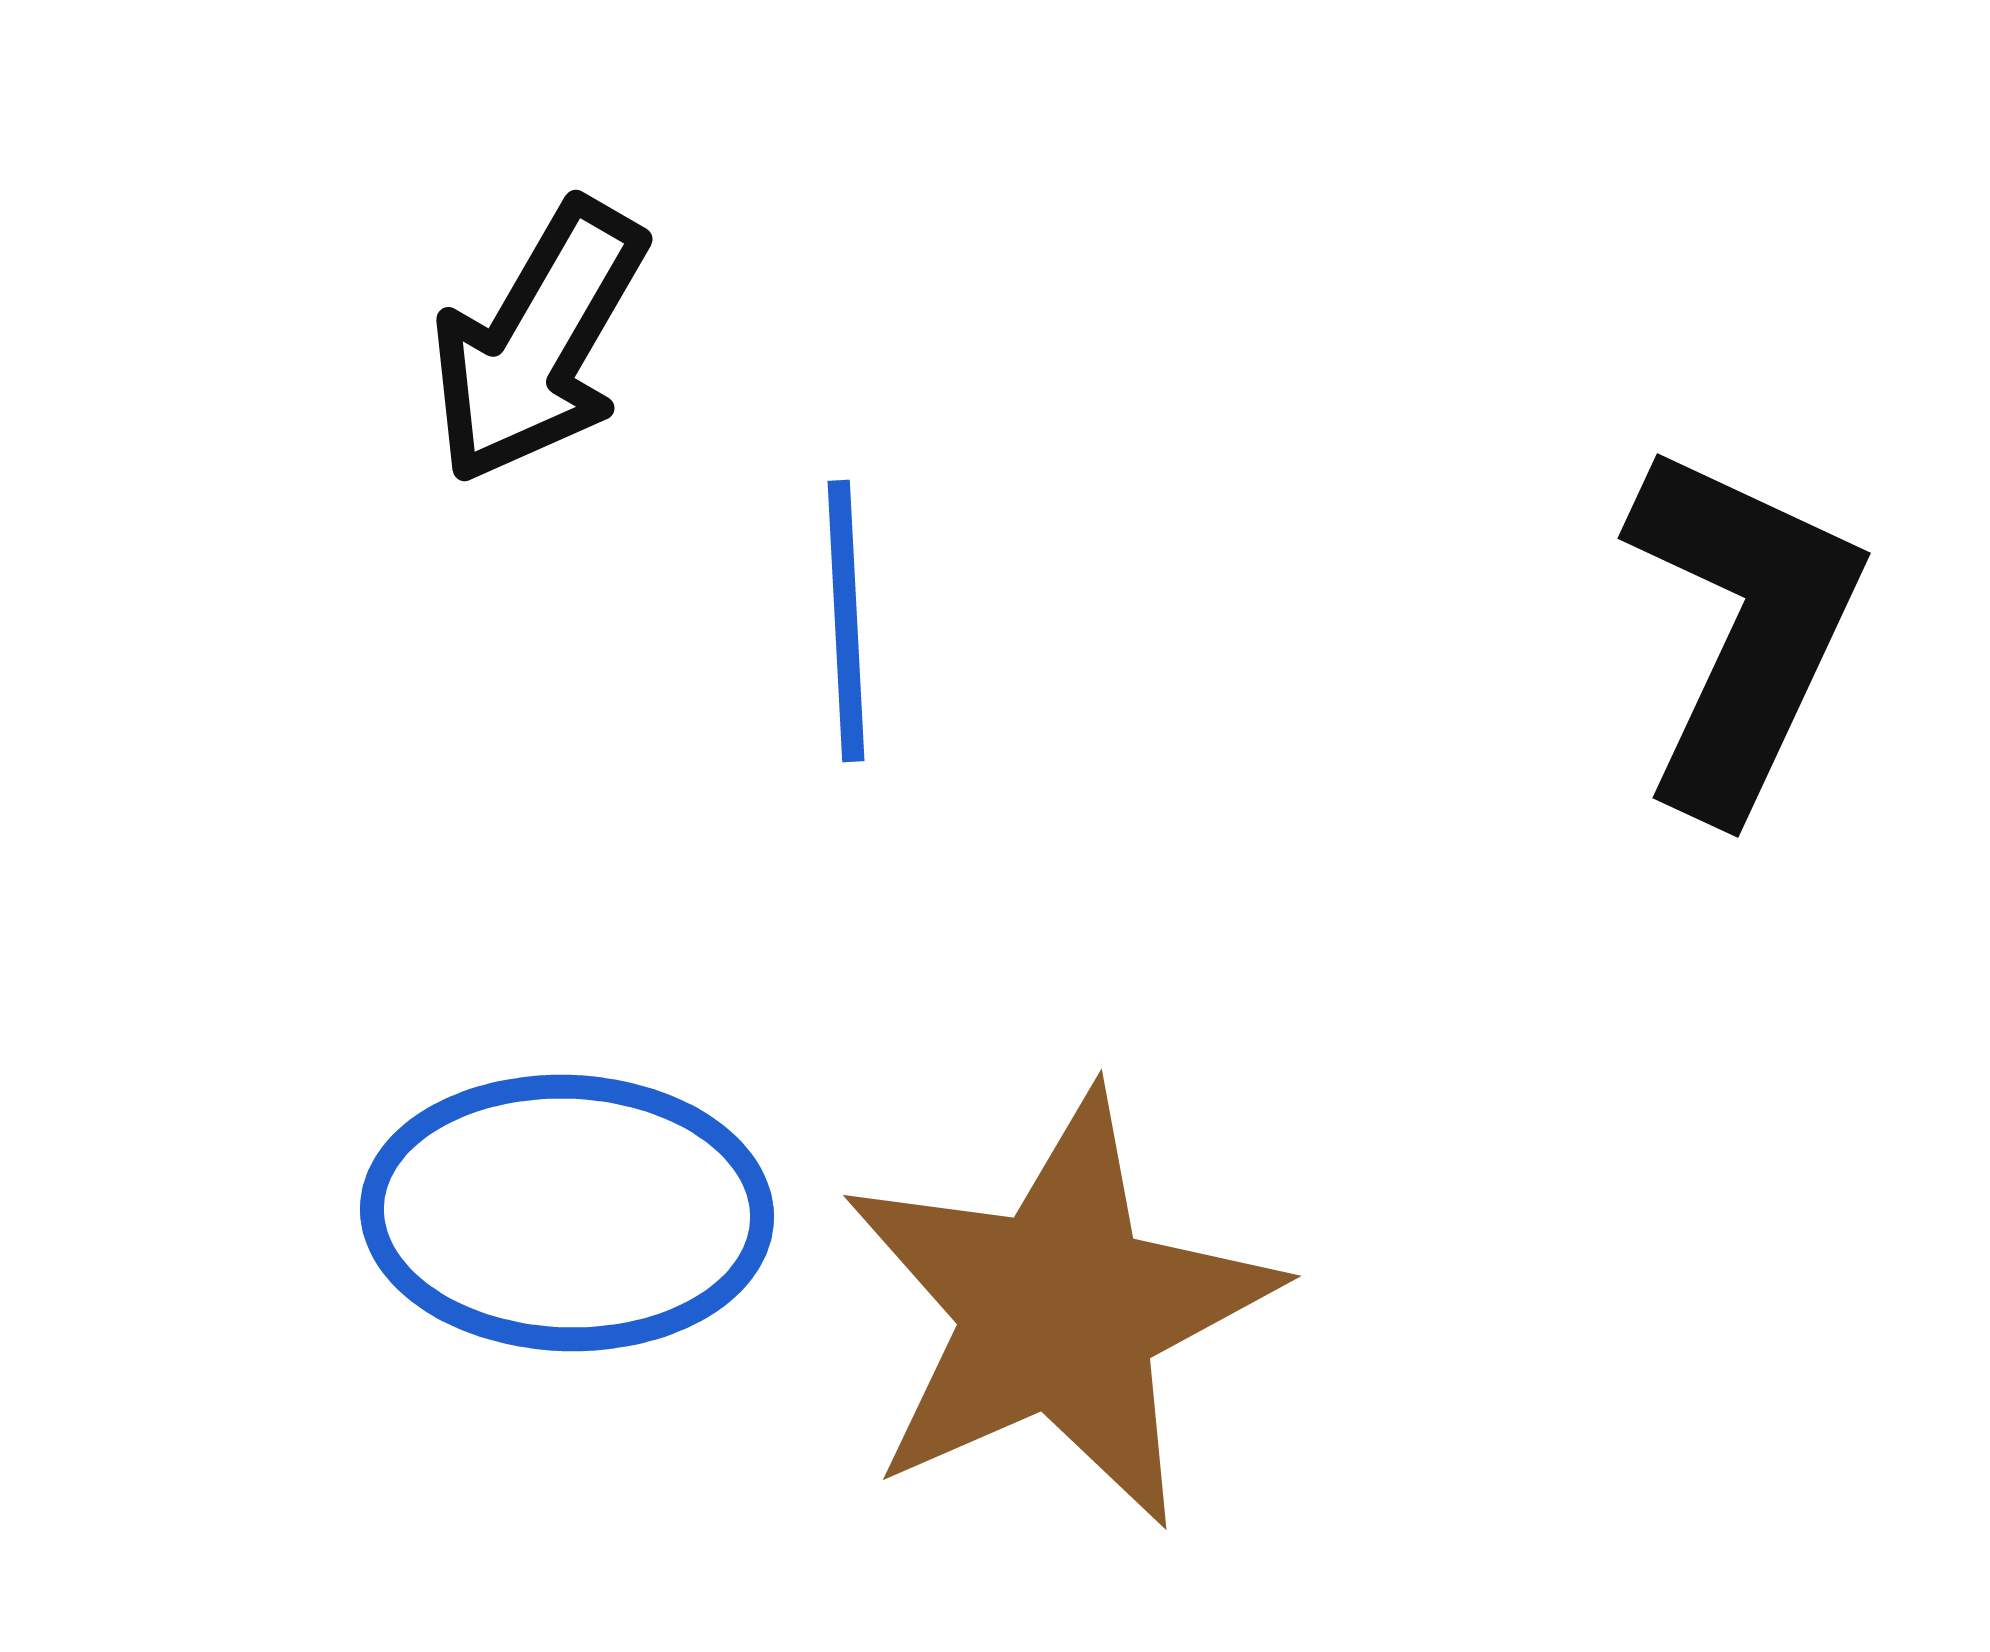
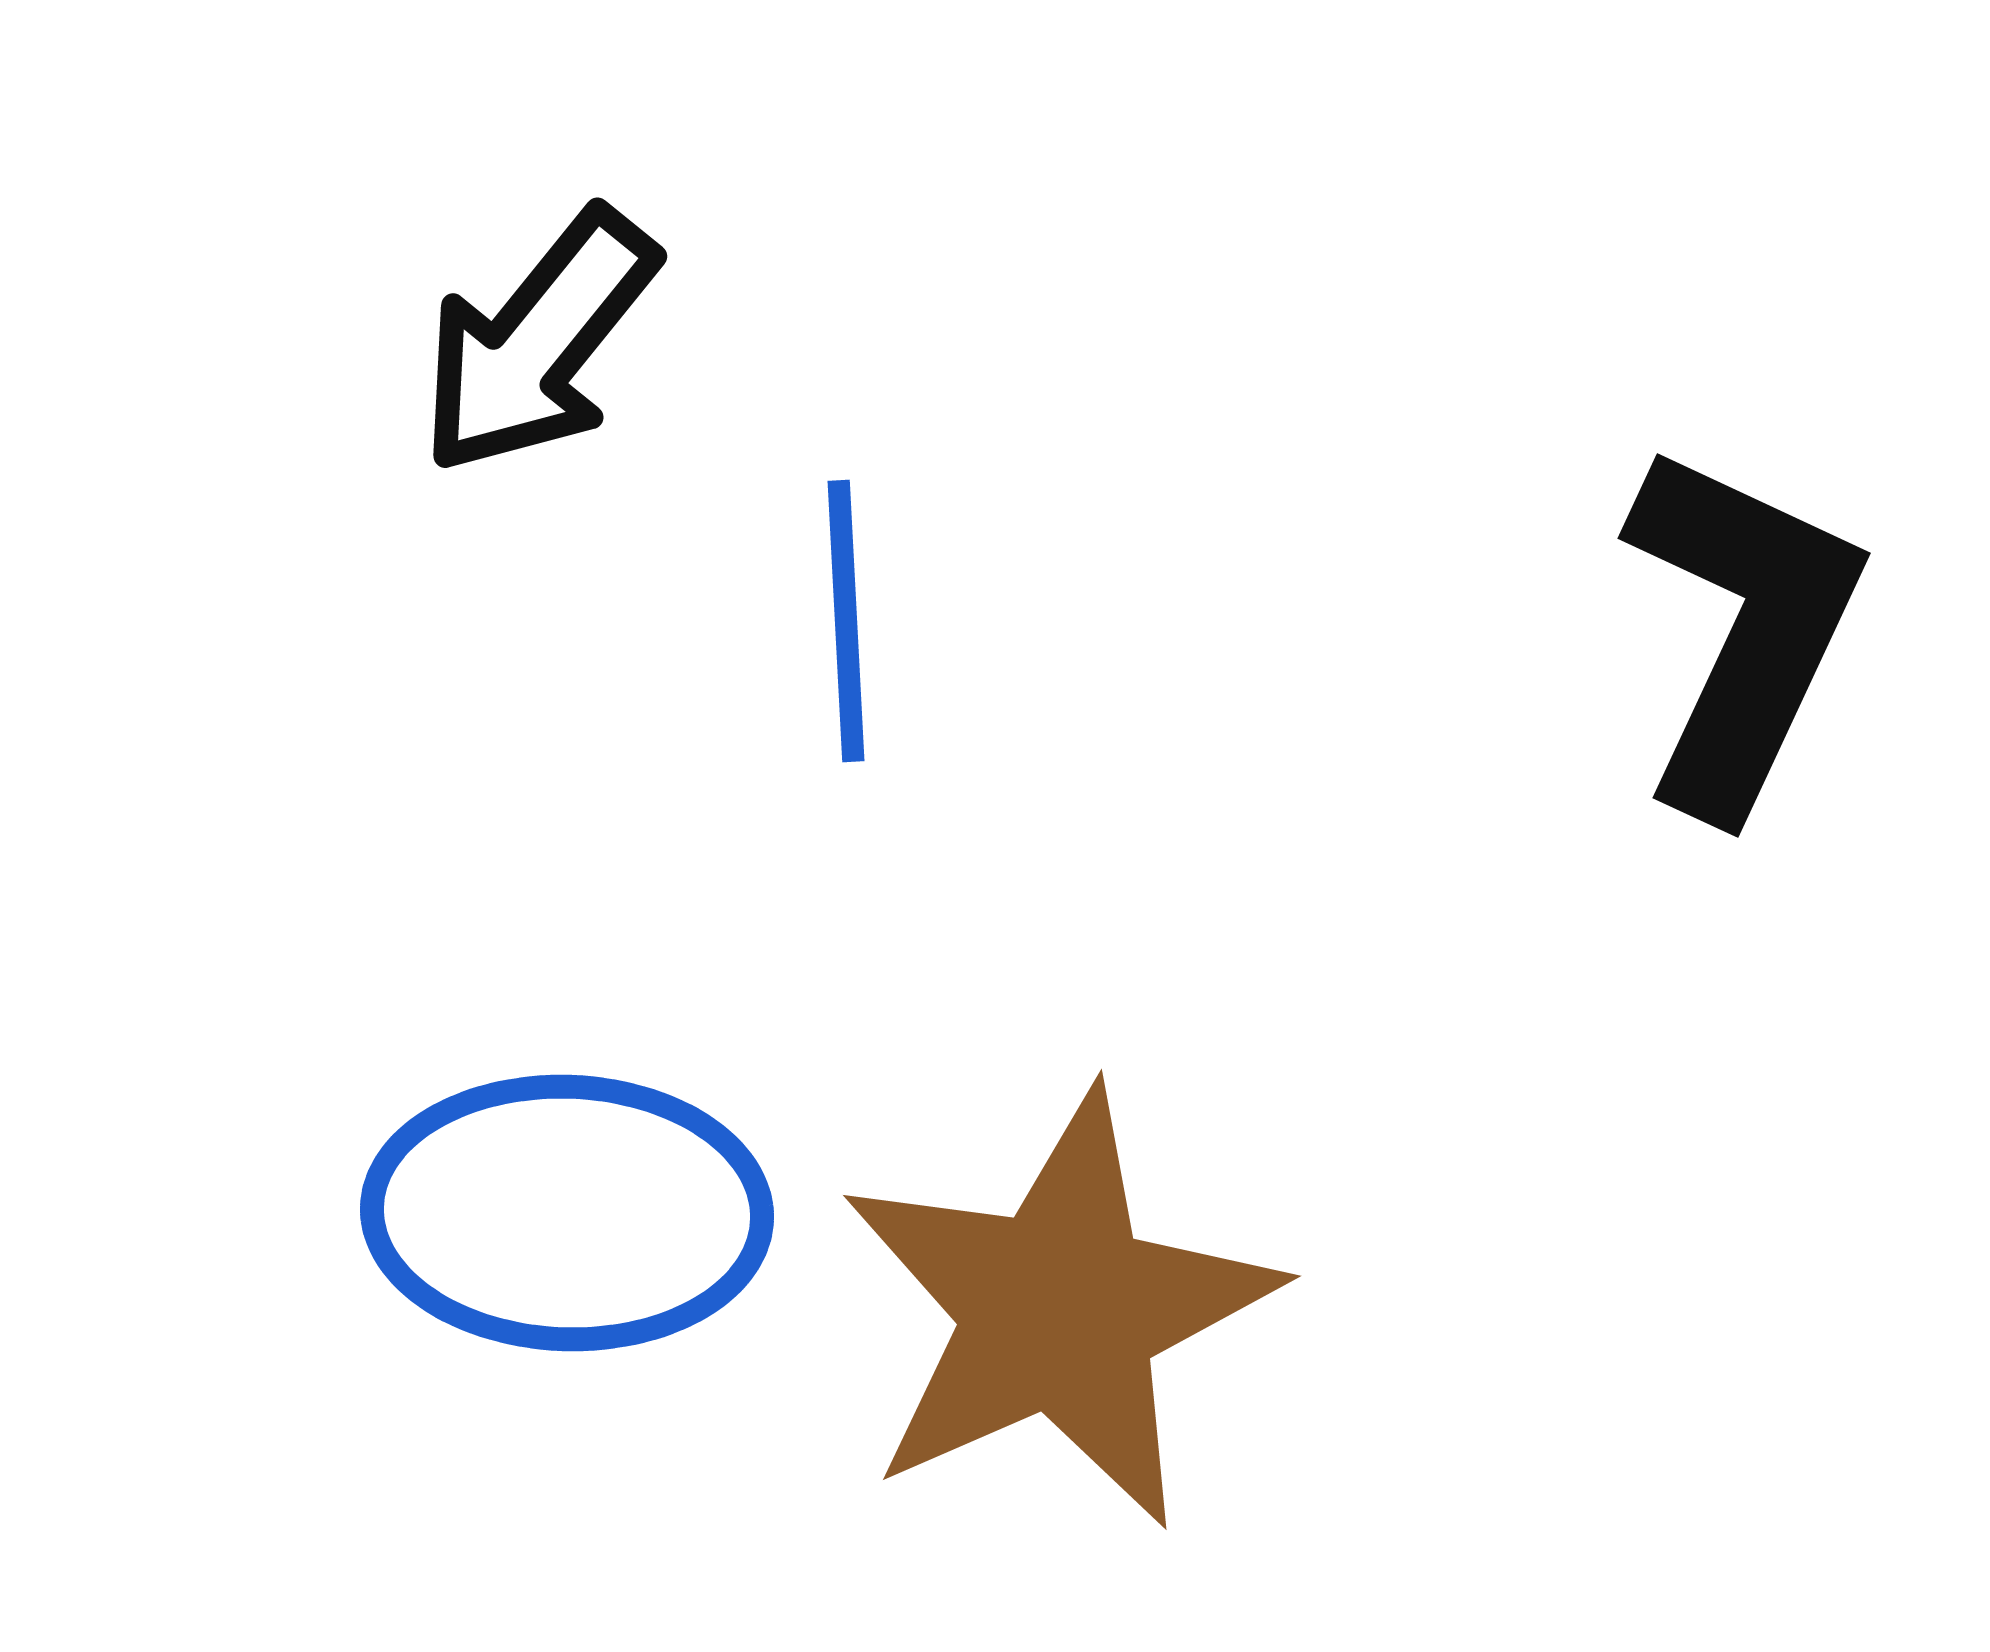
black arrow: rotated 9 degrees clockwise
